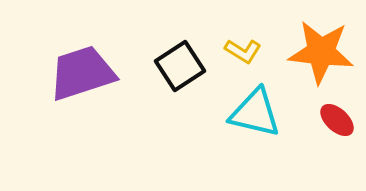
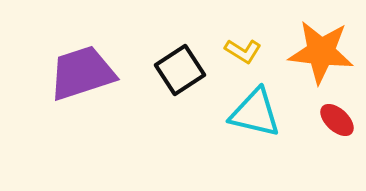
black square: moved 4 px down
